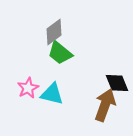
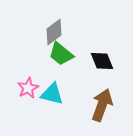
green trapezoid: moved 1 px right, 1 px down
black diamond: moved 15 px left, 22 px up
brown arrow: moved 3 px left
